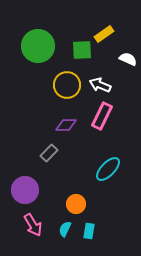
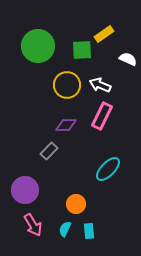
gray rectangle: moved 2 px up
cyan rectangle: rotated 14 degrees counterclockwise
